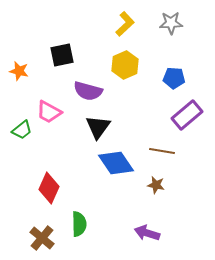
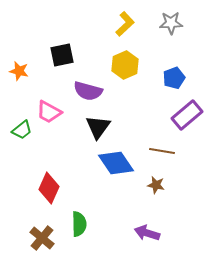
blue pentagon: rotated 25 degrees counterclockwise
